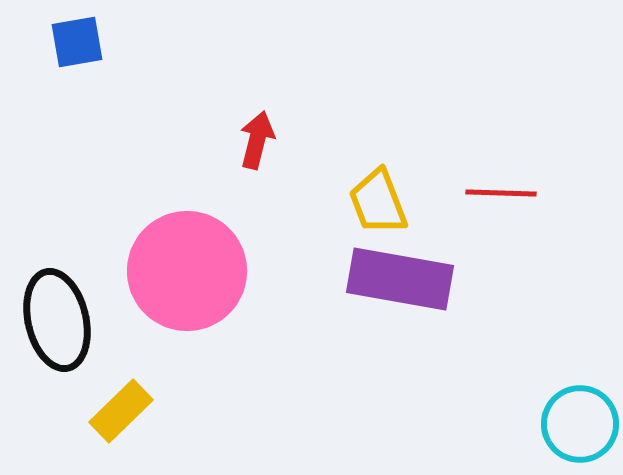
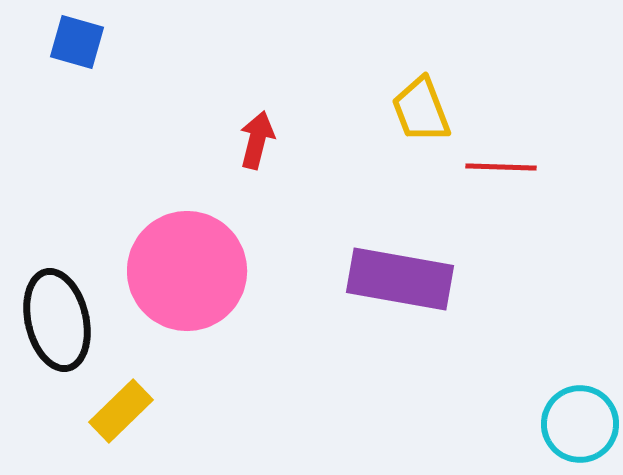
blue square: rotated 26 degrees clockwise
red line: moved 26 px up
yellow trapezoid: moved 43 px right, 92 px up
